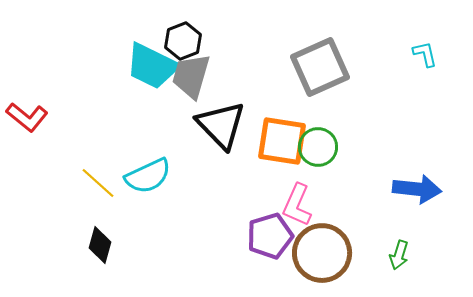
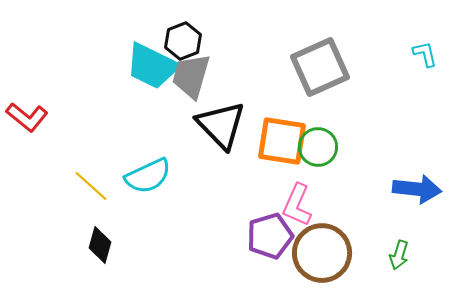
yellow line: moved 7 px left, 3 px down
